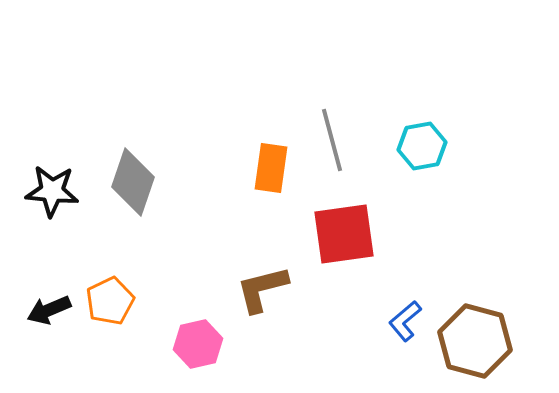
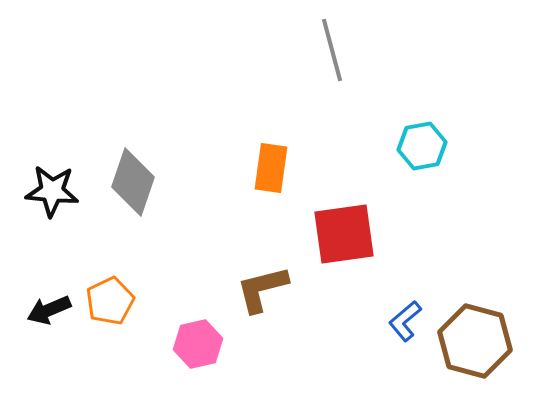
gray line: moved 90 px up
